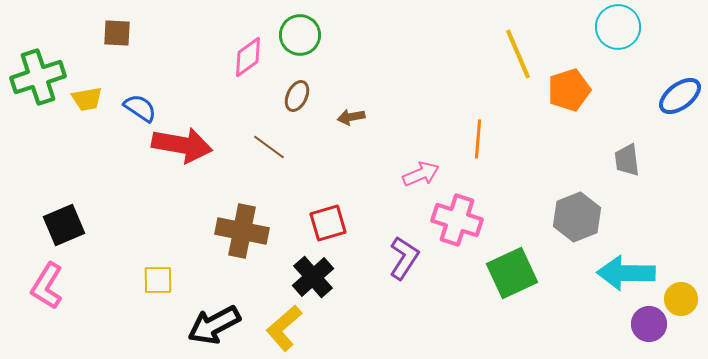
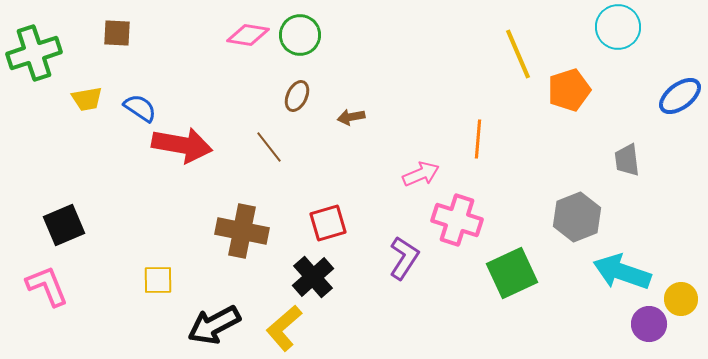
pink diamond: moved 22 px up; rotated 45 degrees clockwise
green cross: moved 4 px left, 24 px up
brown line: rotated 16 degrees clockwise
cyan arrow: moved 4 px left, 1 px up; rotated 18 degrees clockwise
pink L-shape: rotated 126 degrees clockwise
